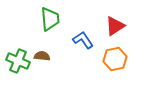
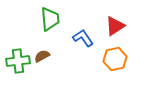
blue L-shape: moved 2 px up
brown semicircle: rotated 35 degrees counterclockwise
green cross: rotated 30 degrees counterclockwise
